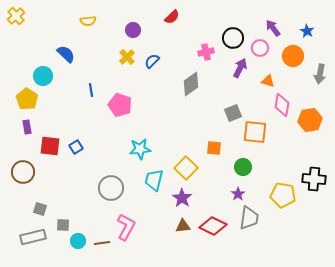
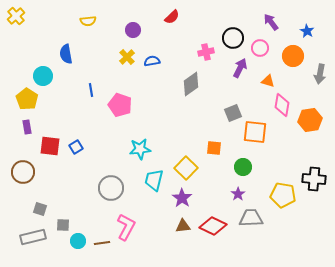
purple arrow at (273, 28): moved 2 px left, 6 px up
blue semicircle at (66, 54): rotated 144 degrees counterclockwise
blue semicircle at (152, 61): rotated 35 degrees clockwise
gray trapezoid at (249, 218): moved 2 px right; rotated 100 degrees counterclockwise
